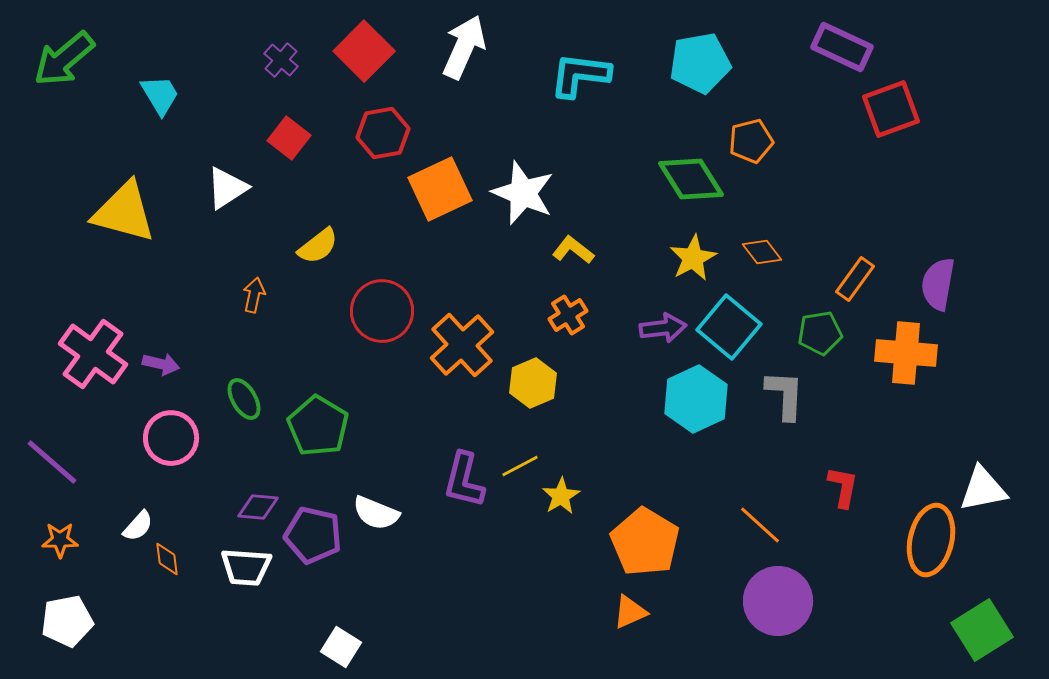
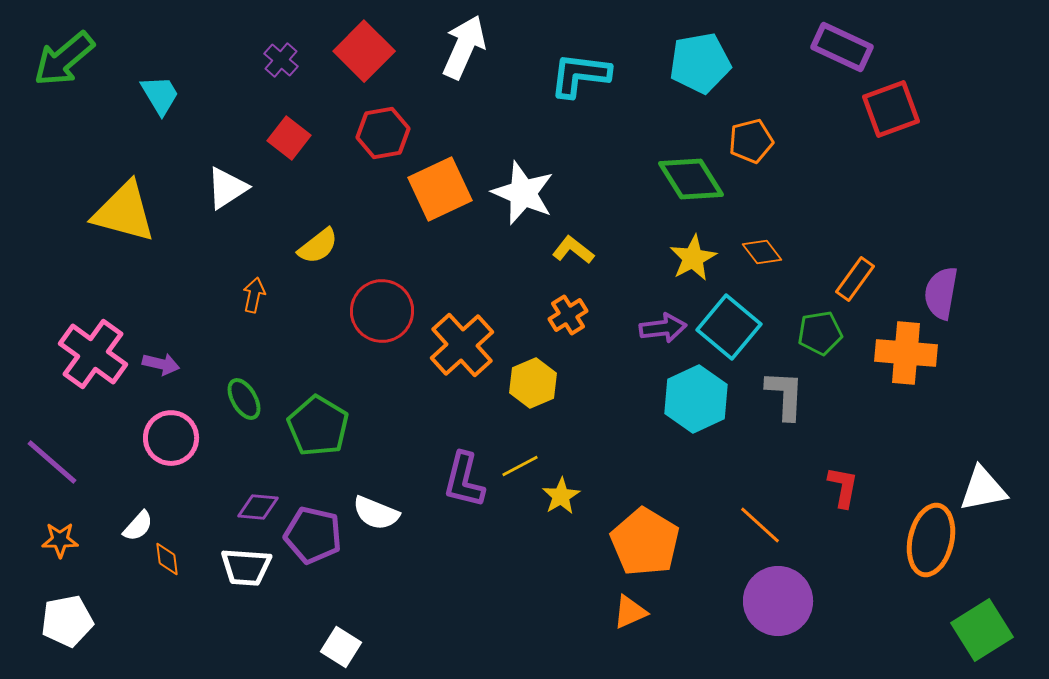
purple semicircle at (938, 284): moved 3 px right, 9 px down
